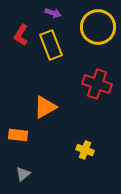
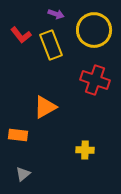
purple arrow: moved 3 px right, 1 px down
yellow circle: moved 4 px left, 3 px down
red L-shape: rotated 70 degrees counterclockwise
red cross: moved 2 px left, 4 px up
yellow cross: rotated 18 degrees counterclockwise
